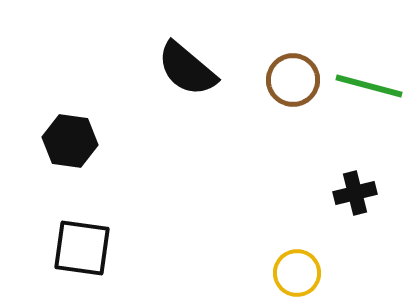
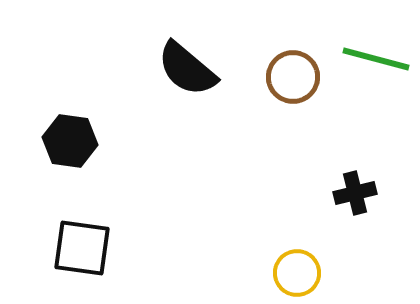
brown circle: moved 3 px up
green line: moved 7 px right, 27 px up
